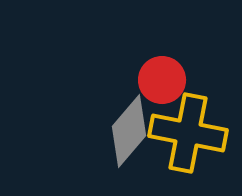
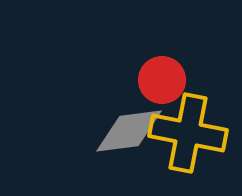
gray diamond: rotated 42 degrees clockwise
